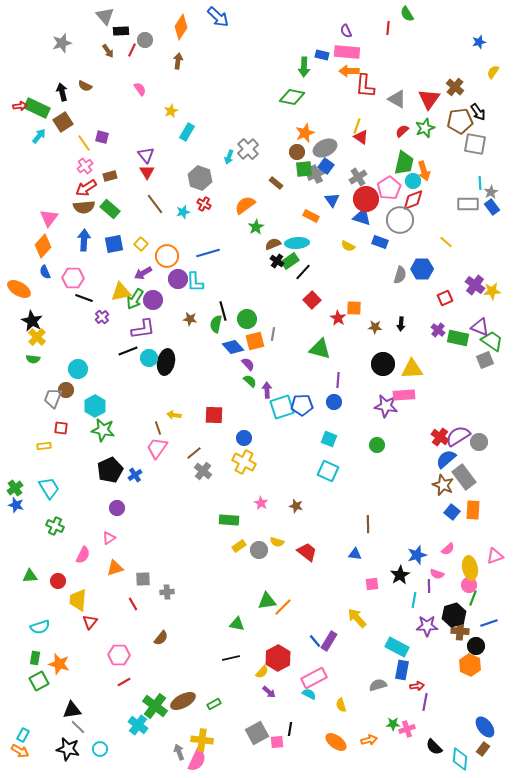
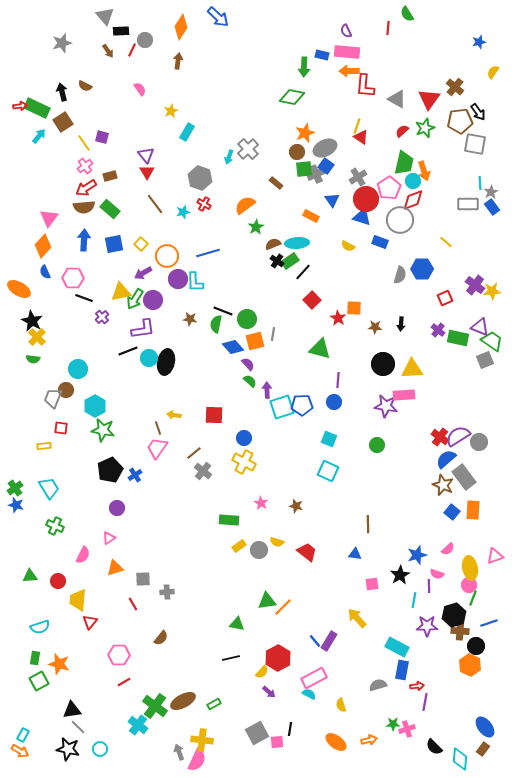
black line at (223, 311): rotated 54 degrees counterclockwise
